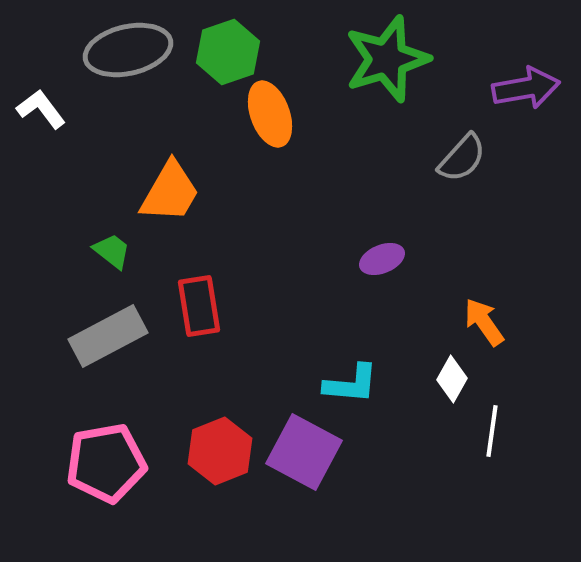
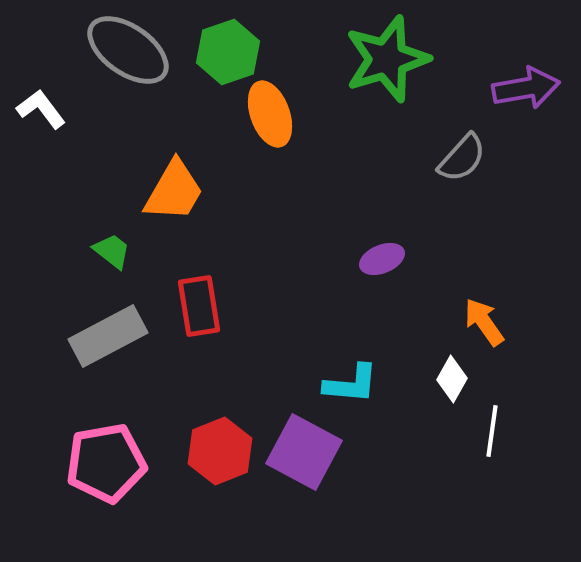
gray ellipse: rotated 48 degrees clockwise
orange trapezoid: moved 4 px right, 1 px up
